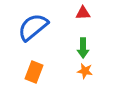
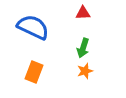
blue semicircle: rotated 64 degrees clockwise
green arrow: rotated 18 degrees clockwise
orange star: rotated 28 degrees counterclockwise
